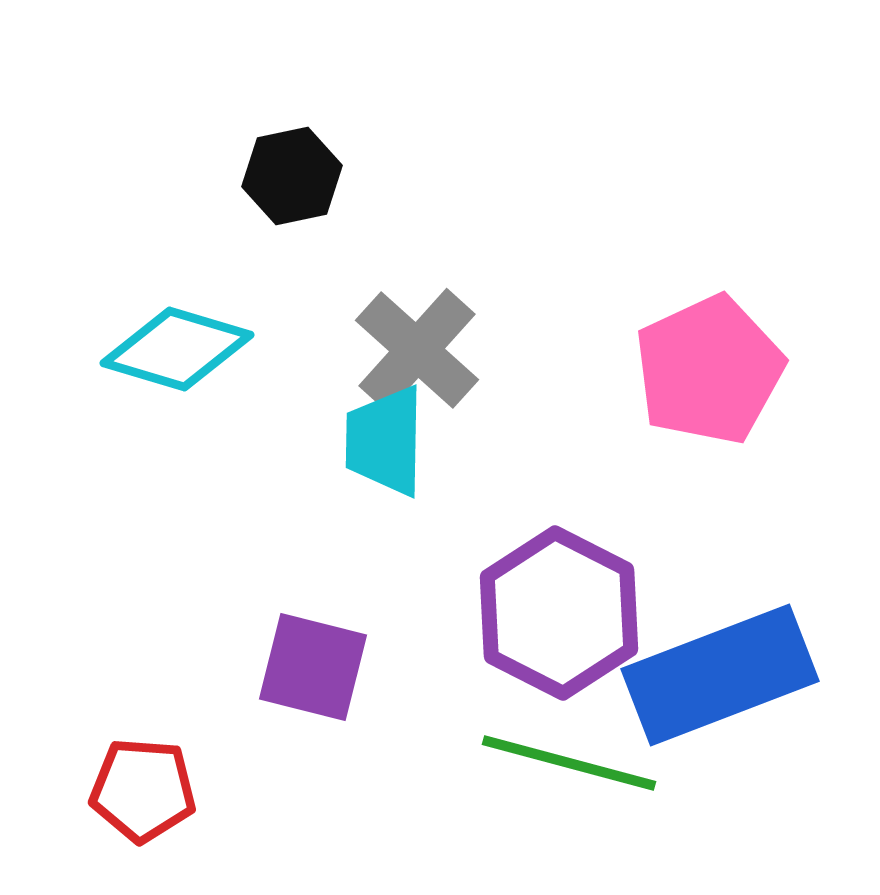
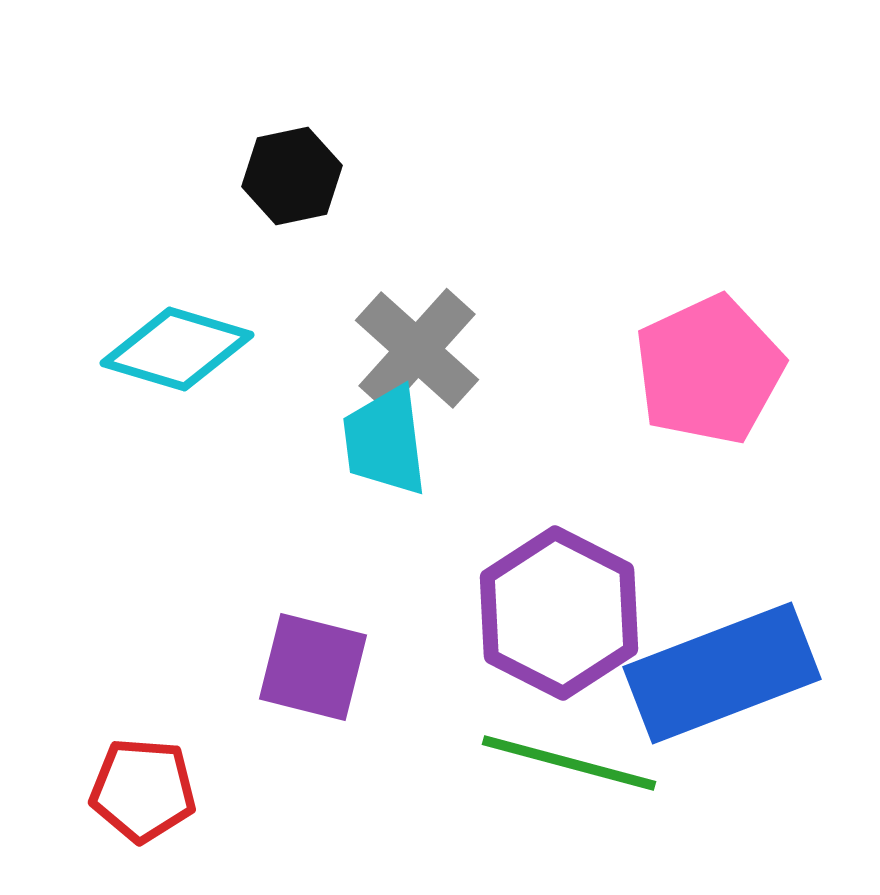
cyan trapezoid: rotated 8 degrees counterclockwise
blue rectangle: moved 2 px right, 2 px up
